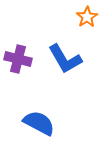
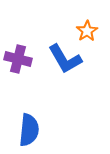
orange star: moved 14 px down
blue semicircle: moved 10 px left, 7 px down; rotated 68 degrees clockwise
